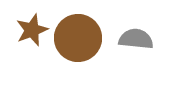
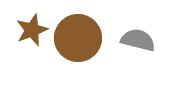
gray semicircle: moved 2 px right, 1 px down; rotated 8 degrees clockwise
